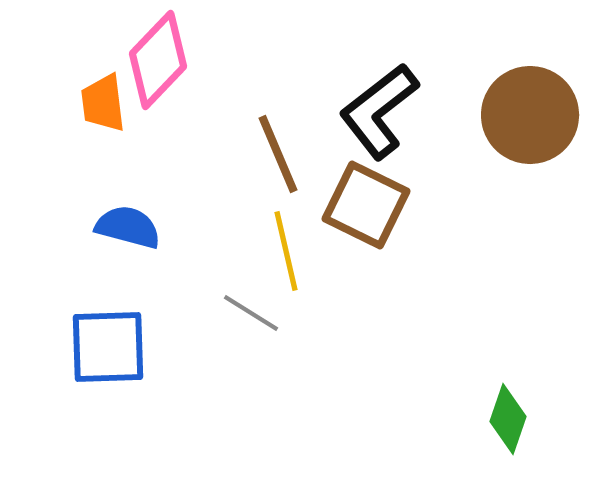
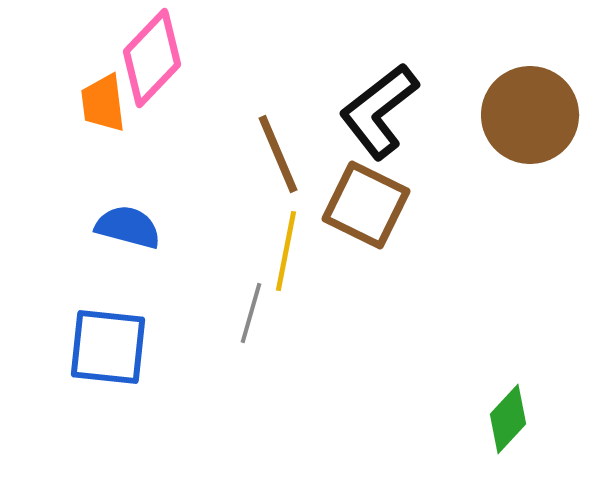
pink diamond: moved 6 px left, 2 px up
yellow line: rotated 24 degrees clockwise
gray line: rotated 74 degrees clockwise
blue square: rotated 8 degrees clockwise
green diamond: rotated 24 degrees clockwise
